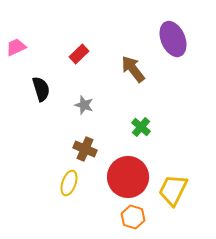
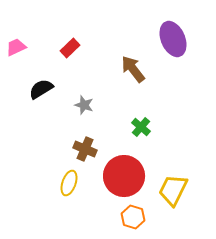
red rectangle: moved 9 px left, 6 px up
black semicircle: rotated 105 degrees counterclockwise
red circle: moved 4 px left, 1 px up
